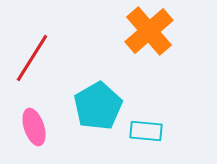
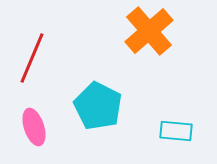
red line: rotated 9 degrees counterclockwise
cyan pentagon: rotated 15 degrees counterclockwise
cyan rectangle: moved 30 px right
